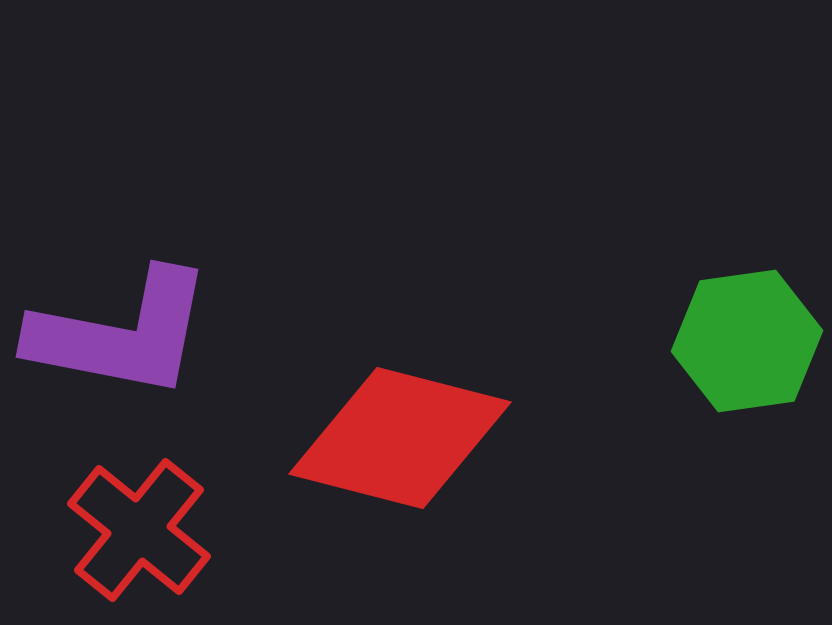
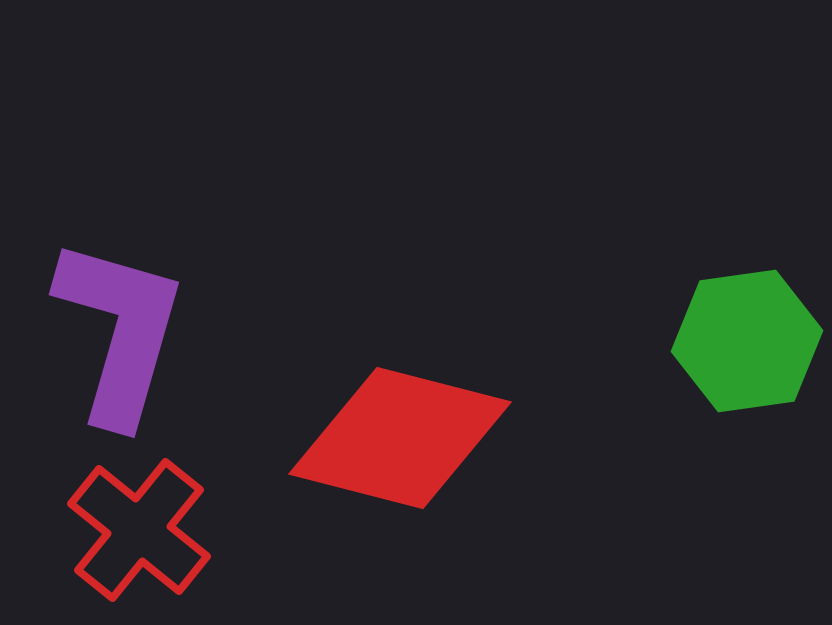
purple L-shape: moved 1 px left, 3 px up; rotated 85 degrees counterclockwise
